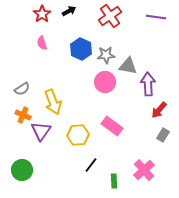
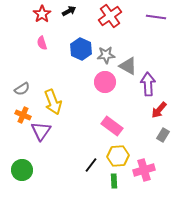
gray triangle: rotated 18 degrees clockwise
yellow hexagon: moved 40 px right, 21 px down
pink cross: rotated 25 degrees clockwise
